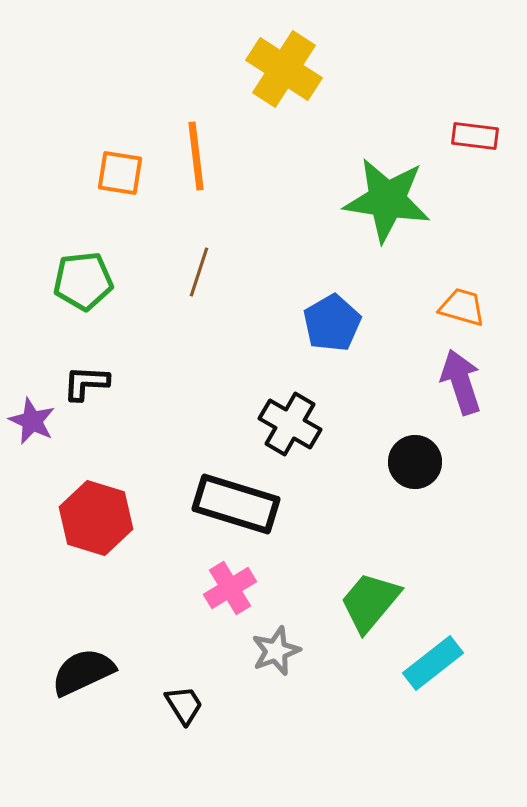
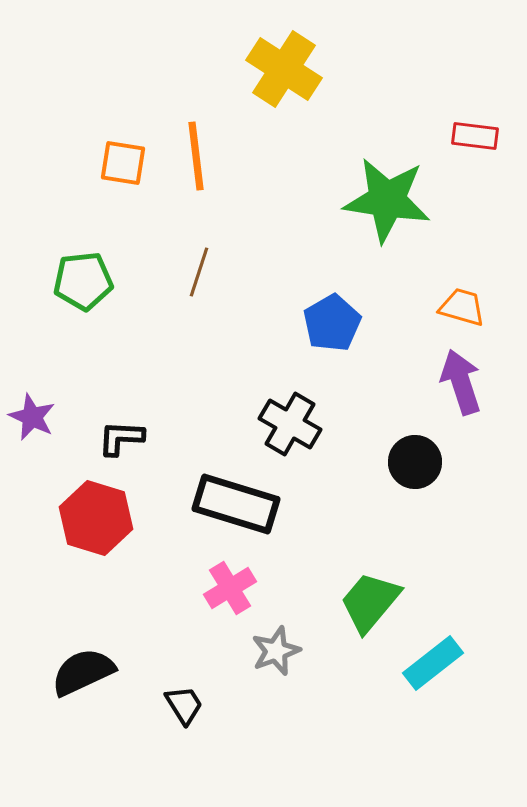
orange square: moved 3 px right, 10 px up
black L-shape: moved 35 px right, 55 px down
purple star: moved 4 px up
